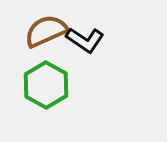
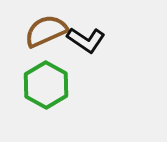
black L-shape: moved 1 px right
